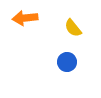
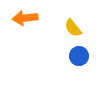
blue circle: moved 12 px right, 6 px up
